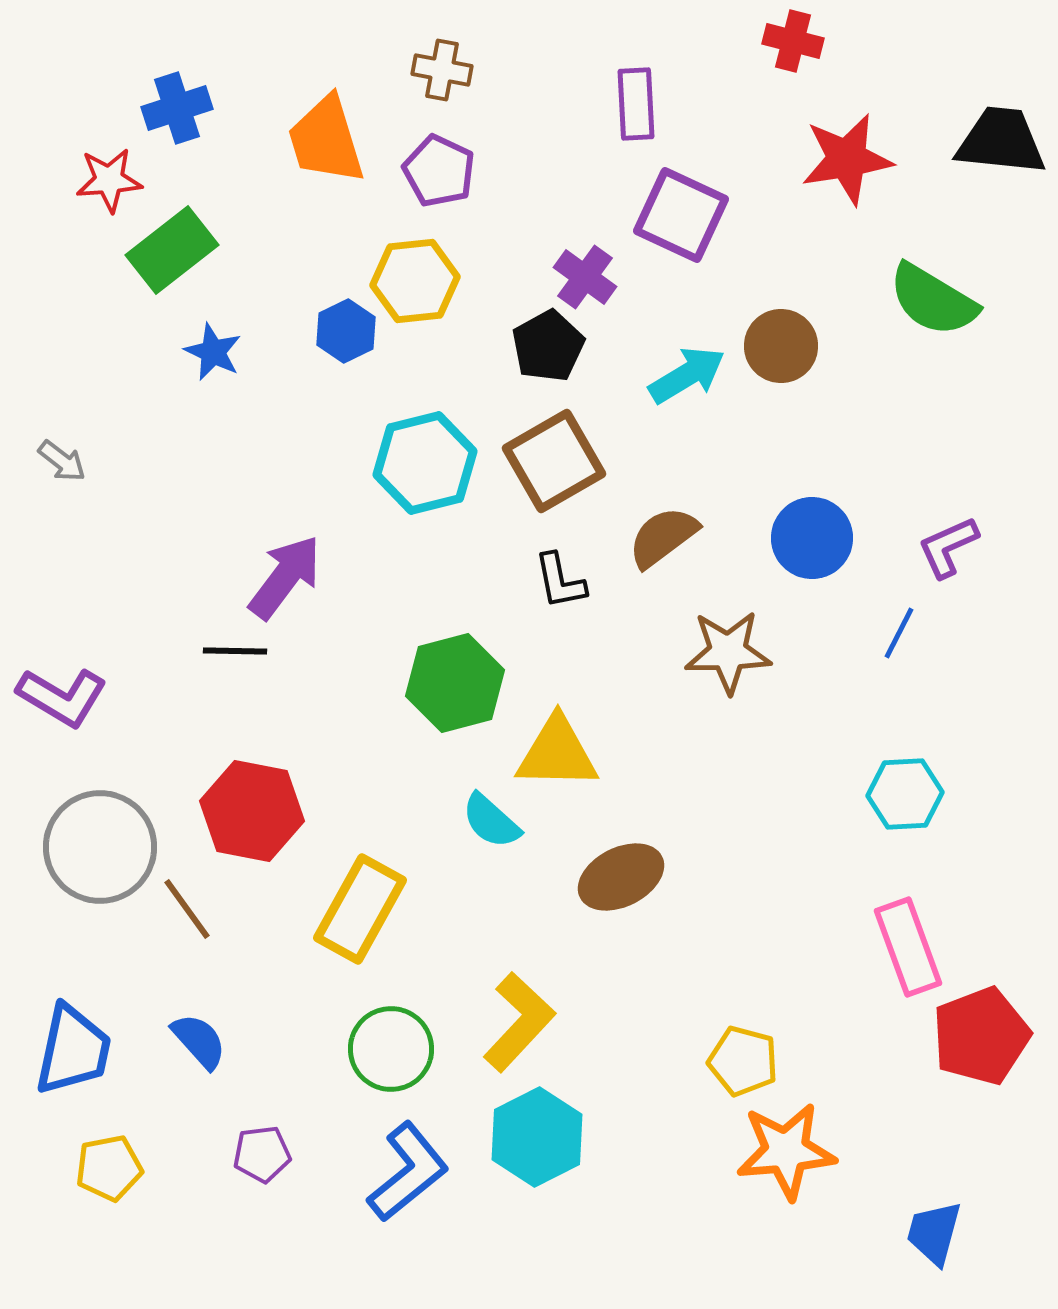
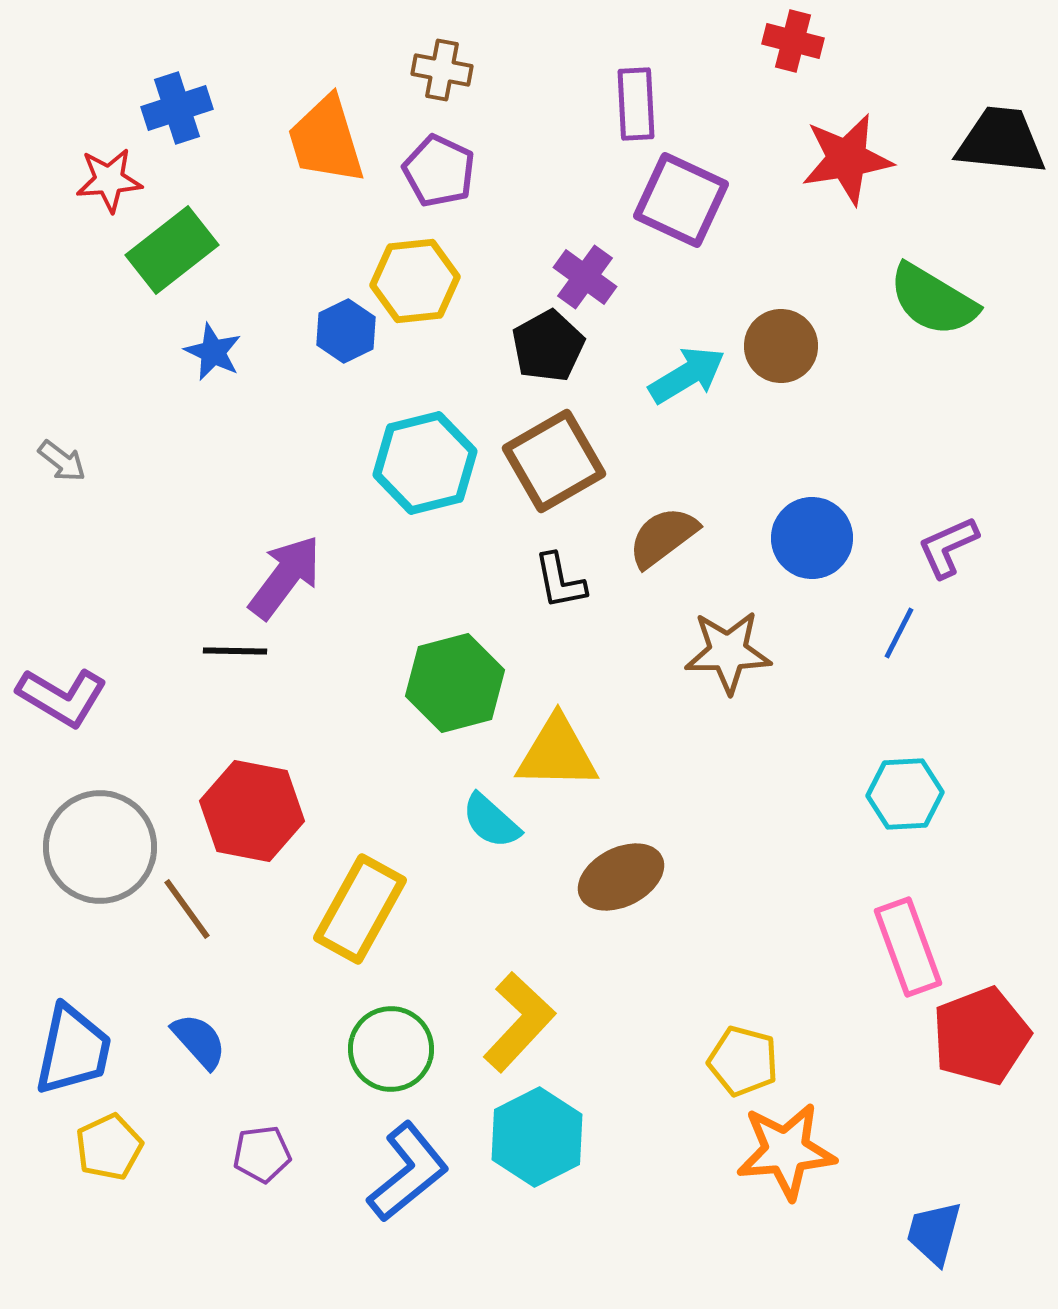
purple square at (681, 215): moved 15 px up
yellow pentagon at (109, 1168): moved 21 px up; rotated 14 degrees counterclockwise
